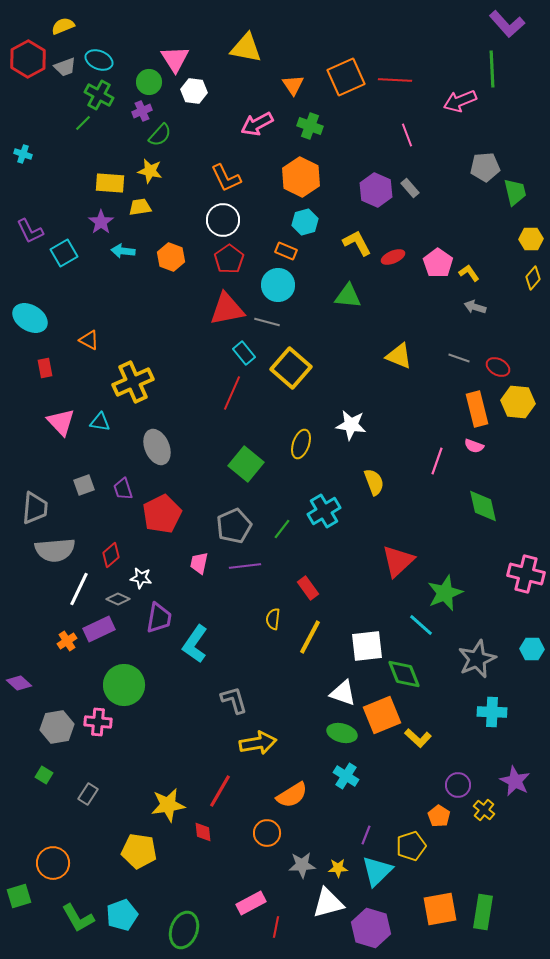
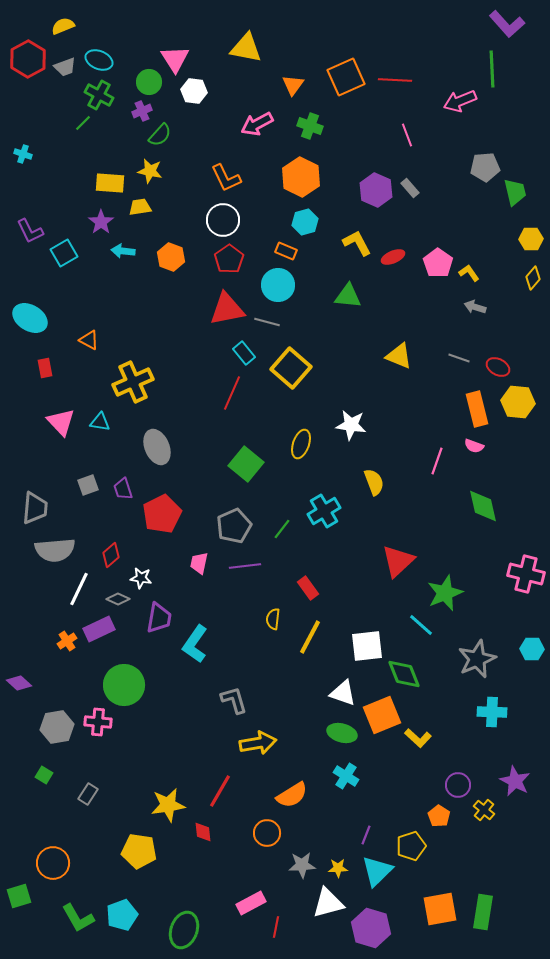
orange triangle at (293, 85): rotated 10 degrees clockwise
gray square at (84, 485): moved 4 px right
